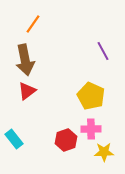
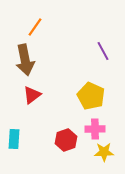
orange line: moved 2 px right, 3 px down
red triangle: moved 5 px right, 4 px down
pink cross: moved 4 px right
cyan rectangle: rotated 42 degrees clockwise
